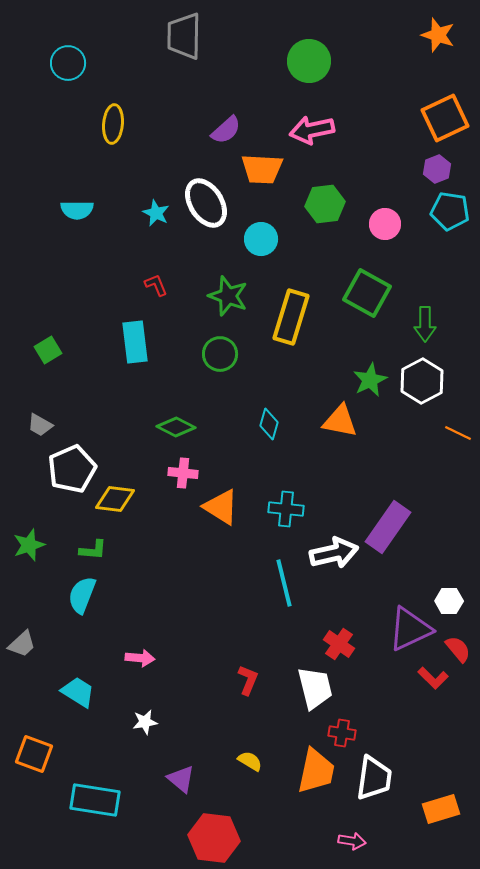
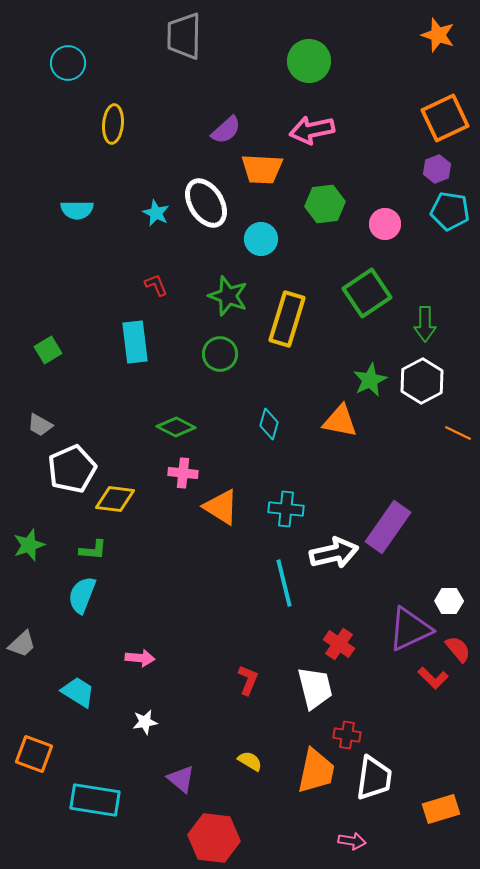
green square at (367, 293): rotated 27 degrees clockwise
yellow rectangle at (291, 317): moved 4 px left, 2 px down
red cross at (342, 733): moved 5 px right, 2 px down
